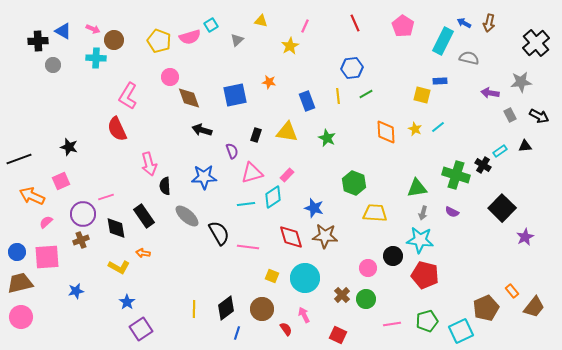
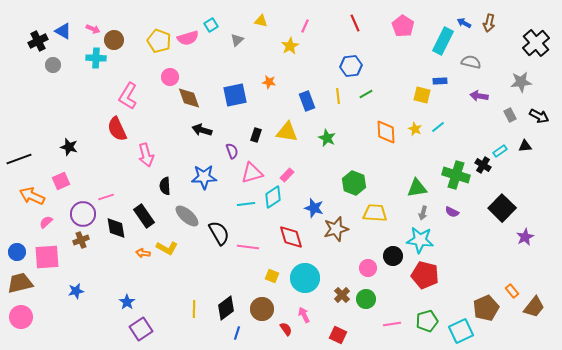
pink semicircle at (190, 37): moved 2 px left, 1 px down
black cross at (38, 41): rotated 24 degrees counterclockwise
gray semicircle at (469, 58): moved 2 px right, 4 px down
blue hexagon at (352, 68): moved 1 px left, 2 px up
purple arrow at (490, 93): moved 11 px left, 3 px down
pink arrow at (149, 164): moved 3 px left, 9 px up
brown star at (325, 236): moved 11 px right, 7 px up; rotated 20 degrees counterclockwise
yellow L-shape at (119, 267): moved 48 px right, 19 px up
